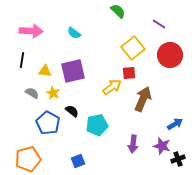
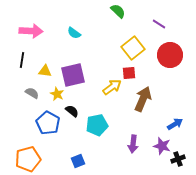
purple square: moved 4 px down
yellow star: moved 4 px right, 1 px down
